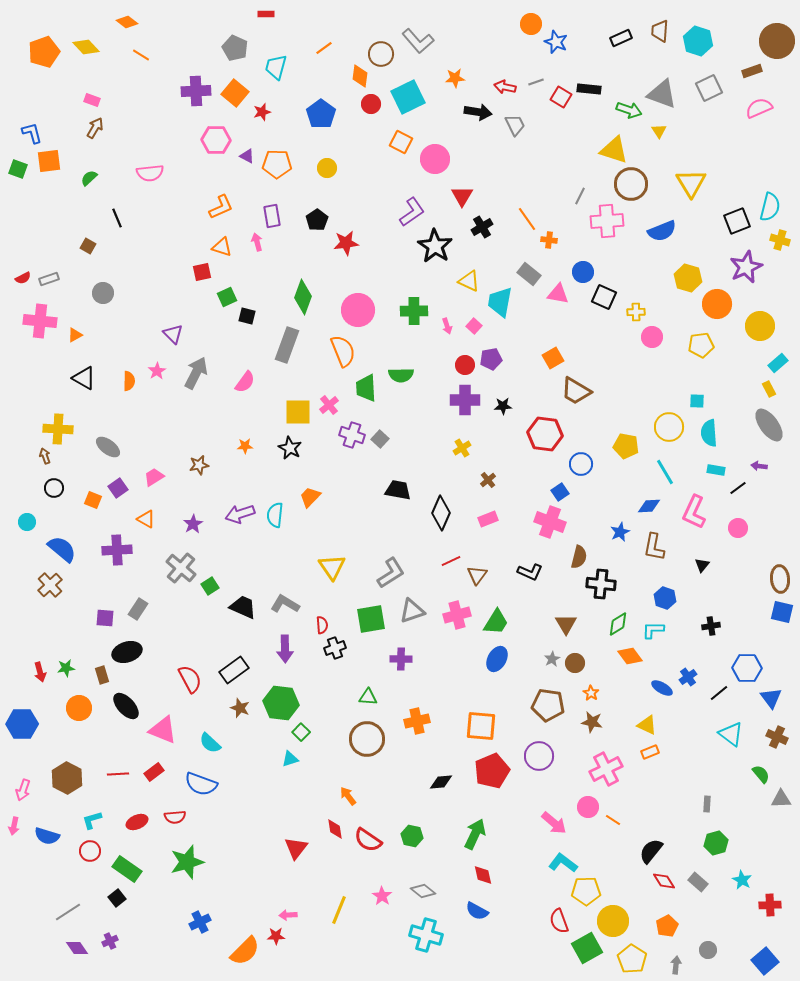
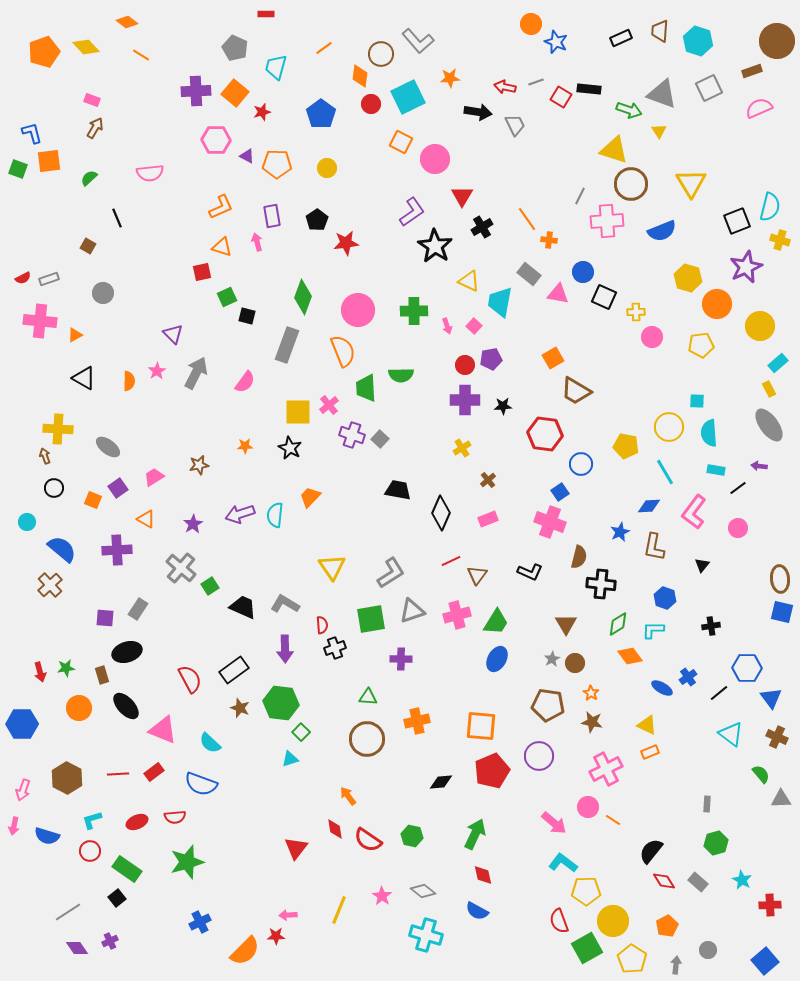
orange star at (455, 78): moved 5 px left
pink L-shape at (694, 512): rotated 12 degrees clockwise
